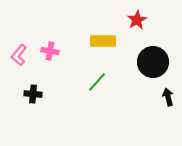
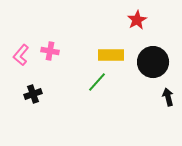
yellow rectangle: moved 8 px right, 14 px down
pink L-shape: moved 2 px right
black cross: rotated 24 degrees counterclockwise
